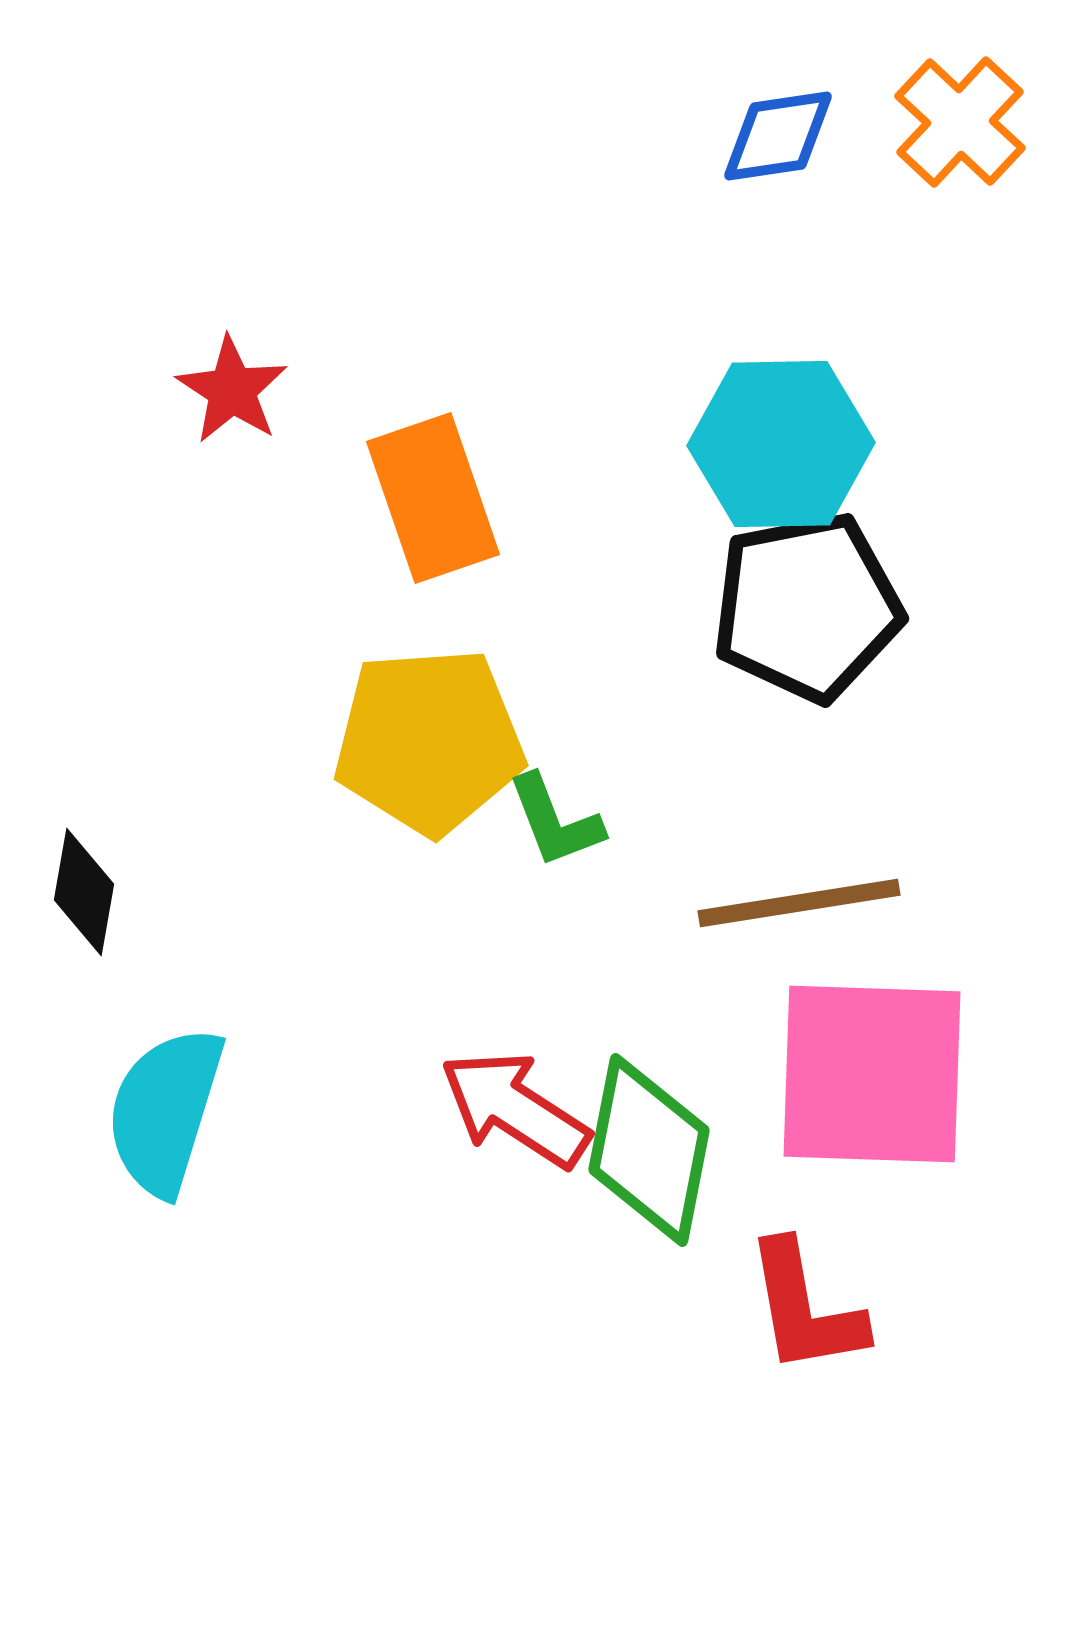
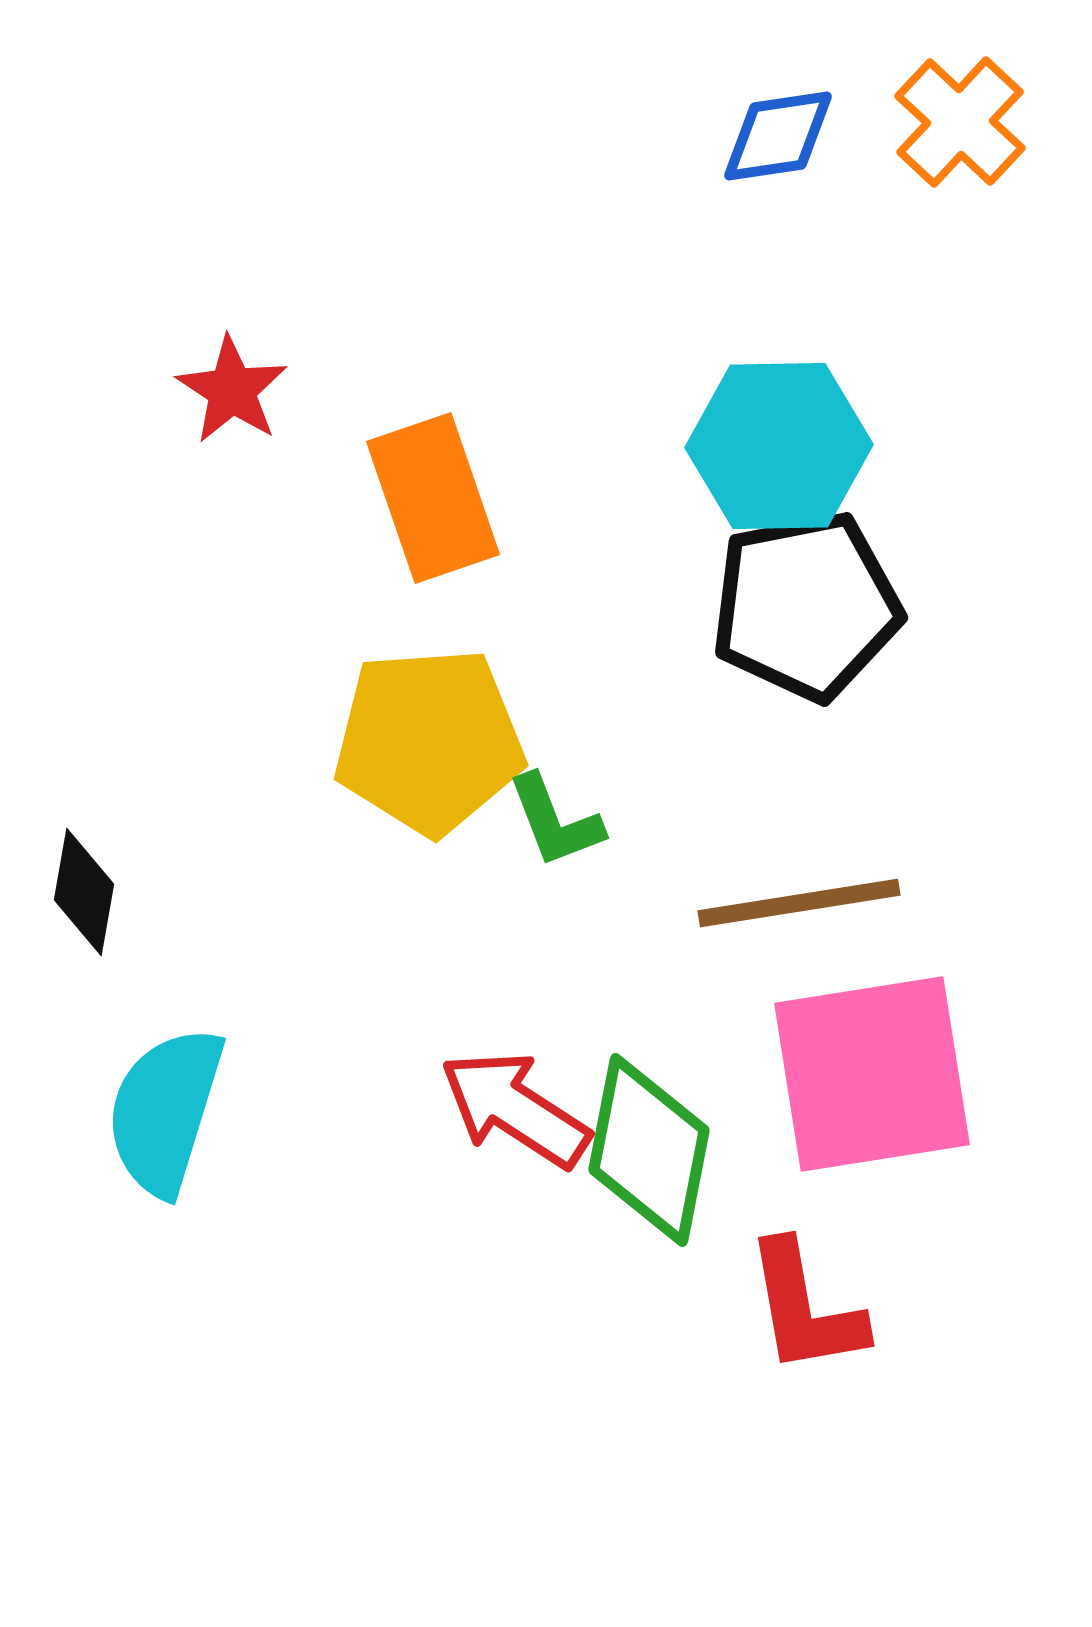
cyan hexagon: moved 2 px left, 2 px down
black pentagon: moved 1 px left, 1 px up
pink square: rotated 11 degrees counterclockwise
